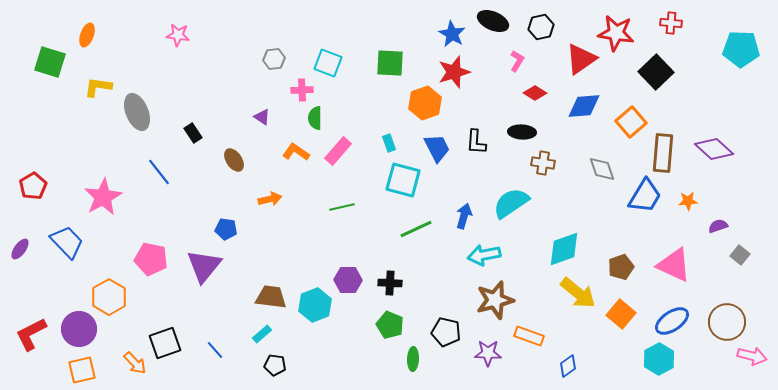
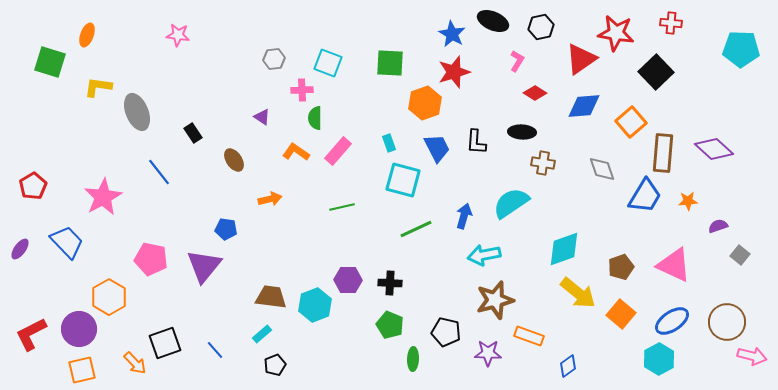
black pentagon at (275, 365): rotated 30 degrees counterclockwise
